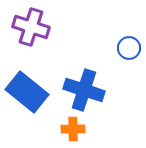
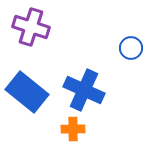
blue circle: moved 2 px right
blue cross: rotated 6 degrees clockwise
